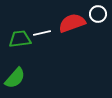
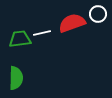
green semicircle: moved 1 px right; rotated 40 degrees counterclockwise
